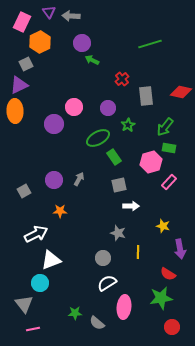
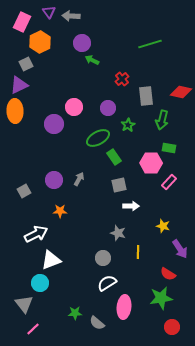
green arrow at (165, 127): moved 3 px left, 7 px up; rotated 24 degrees counterclockwise
pink hexagon at (151, 162): moved 1 px down; rotated 15 degrees clockwise
purple arrow at (180, 249): rotated 24 degrees counterclockwise
pink line at (33, 329): rotated 32 degrees counterclockwise
